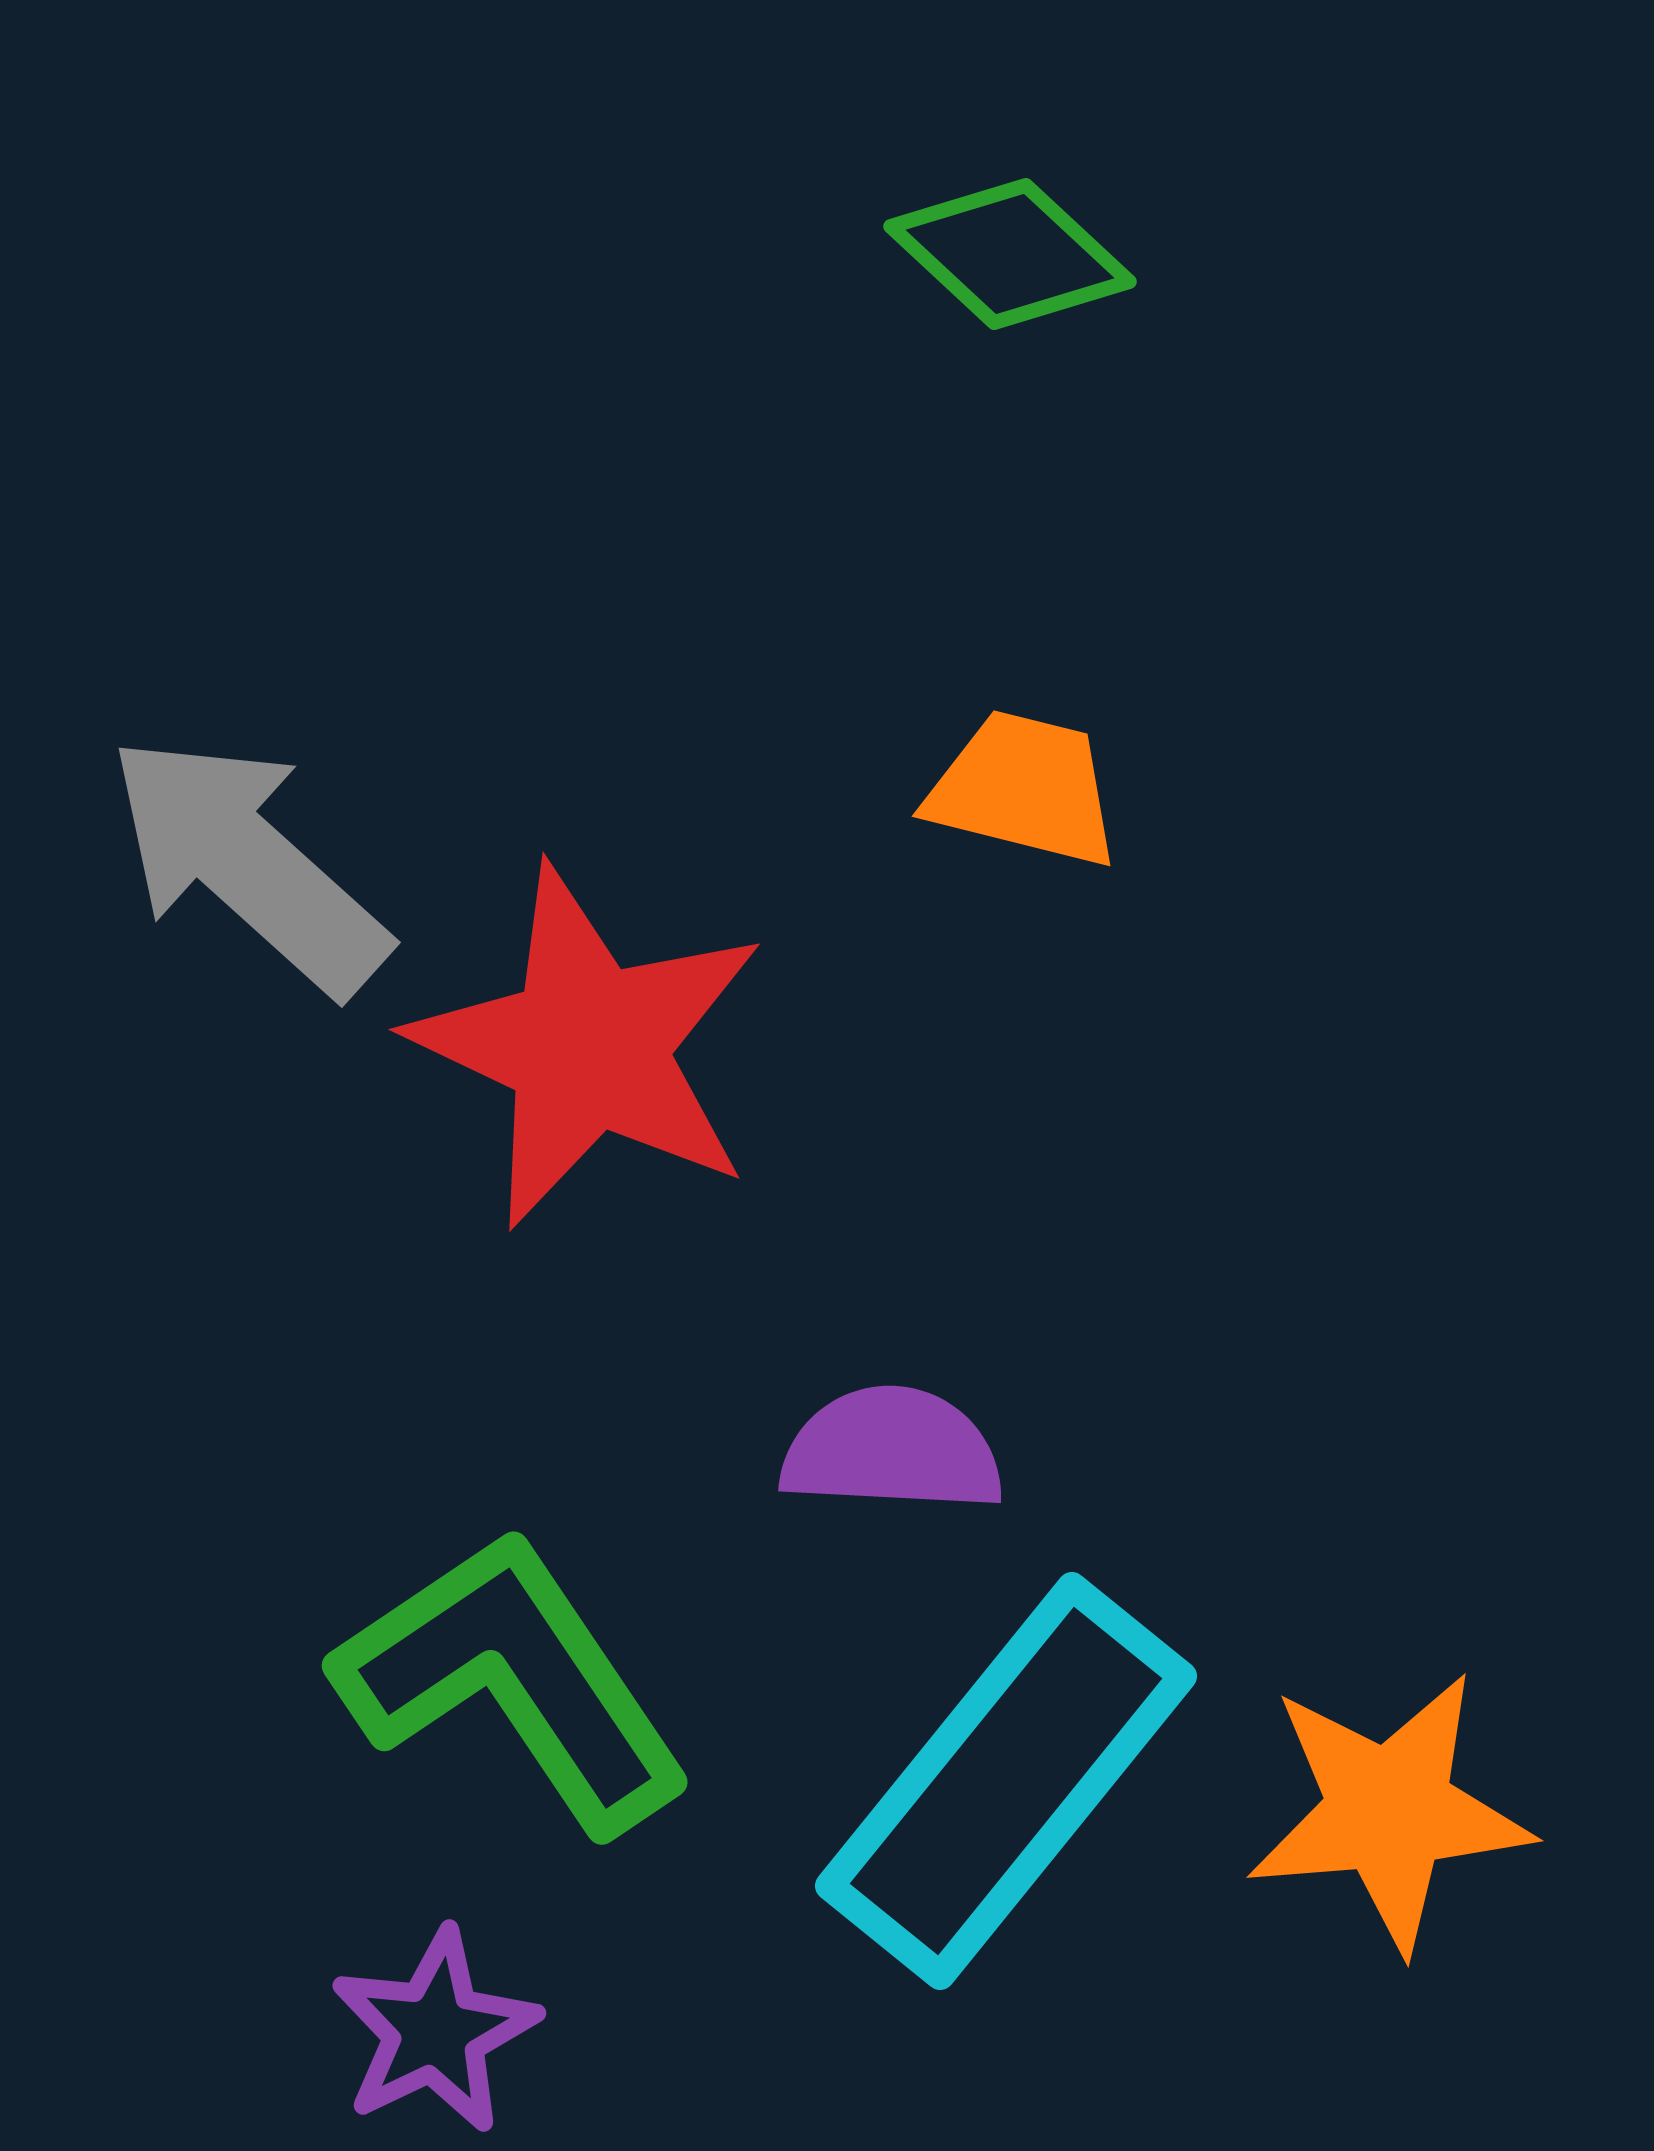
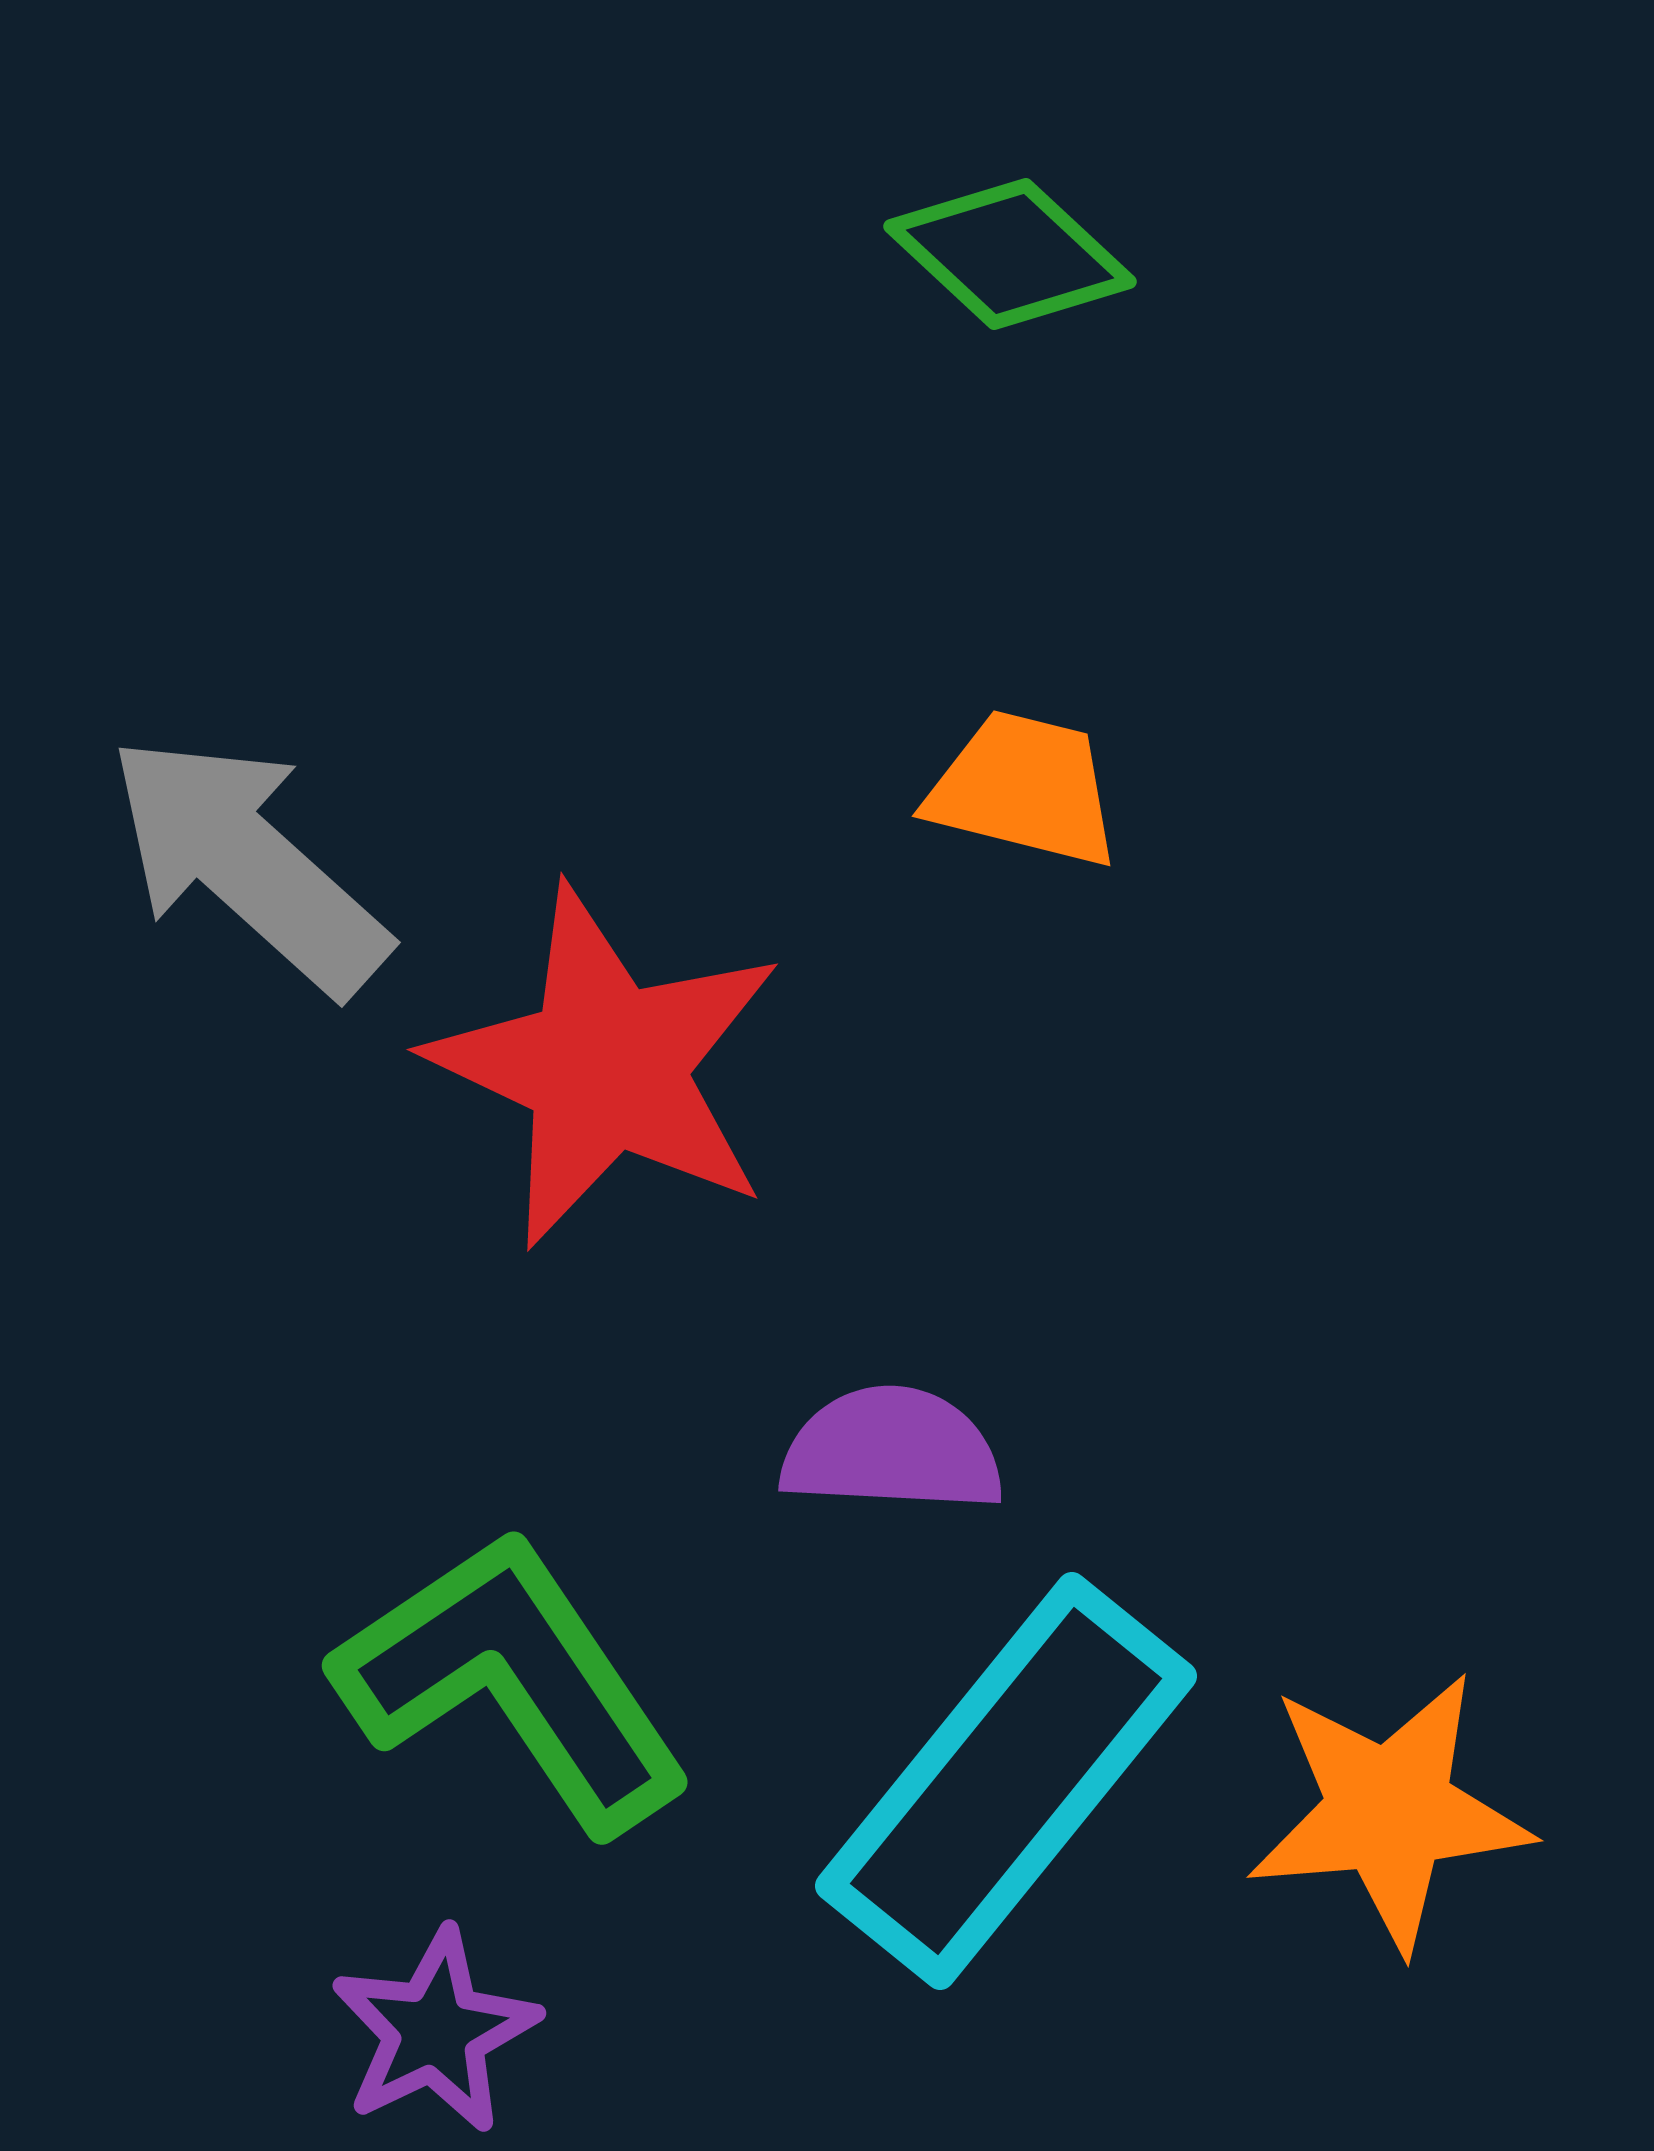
red star: moved 18 px right, 20 px down
